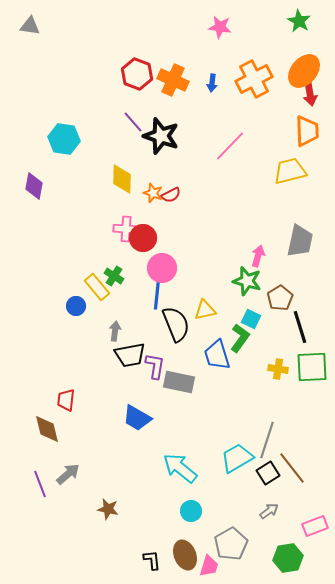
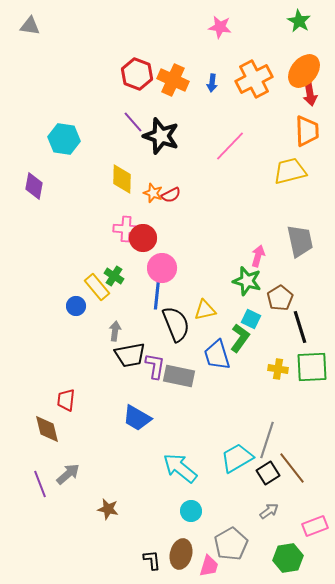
gray trapezoid at (300, 241): rotated 24 degrees counterclockwise
gray rectangle at (179, 382): moved 6 px up
brown ellipse at (185, 555): moved 4 px left, 1 px up; rotated 36 degrees clockwise
